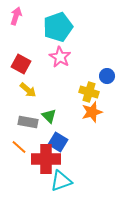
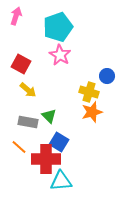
pink star: moved 2 px up
blue square: moved 1 px right
cyan triangle: rotated 15 degrees clockwise
